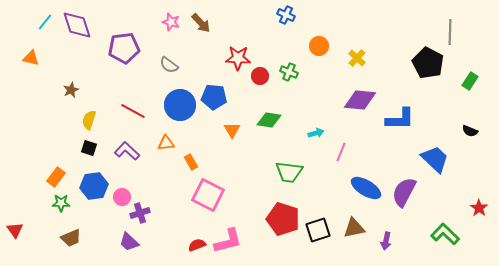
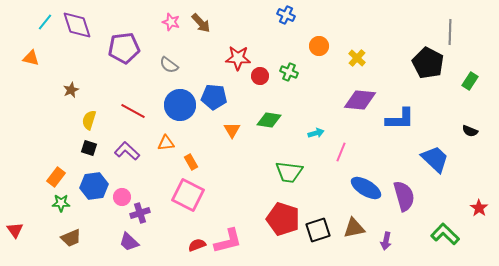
purple semicircle at (404, 192): moved 4 px down; rotated 136 degrees clockwise
pink square at (208, 195): moved 20 px left
